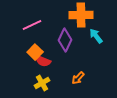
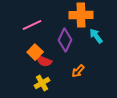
red semicircle: moved 1 px right
orange arrow: moved 7 px up
